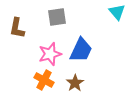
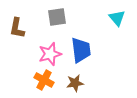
cyan triangle: moved 6 px down
blue trapezoid: rotated 32 degrees counterclockwise
brown star: rotated 24 degrees clockwise
